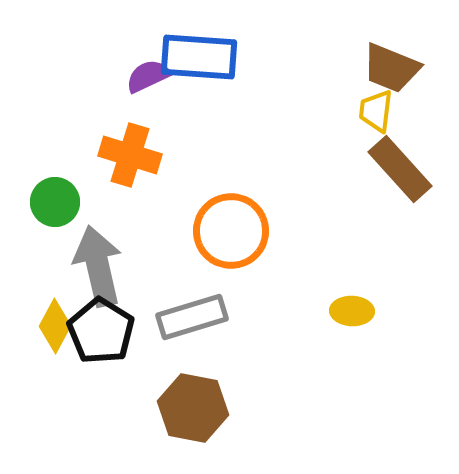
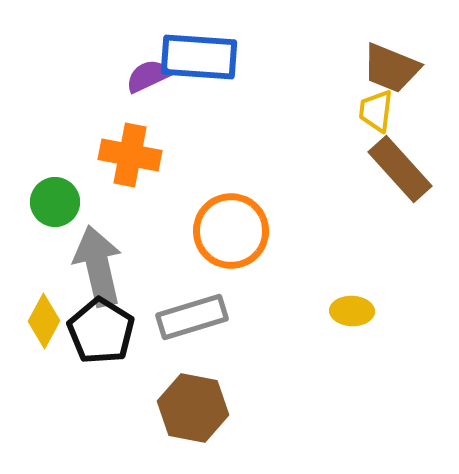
orange cross: rotated 6 degrees counterclockwise
yellow diamond: moved 11 px left, 5 px up
